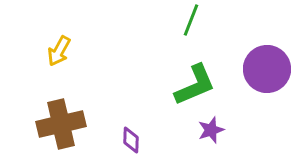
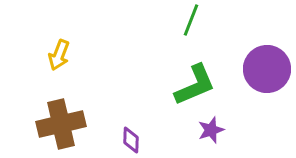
yellow arrow: moved 4 px down; rotated 8 degrees counterclockwise
